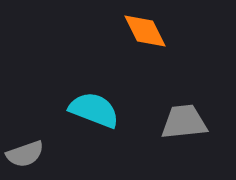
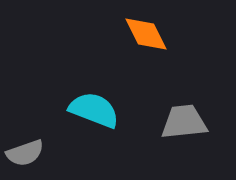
orange diamond: moved 1 px right, 3 px down
gray semicircle: moved 1 px up
